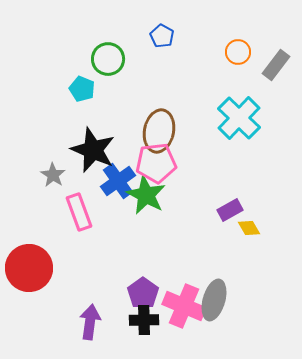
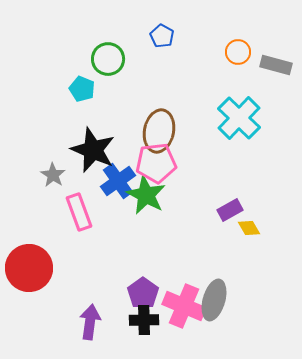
gray rectangle: rotated 68 degrees clockwise
